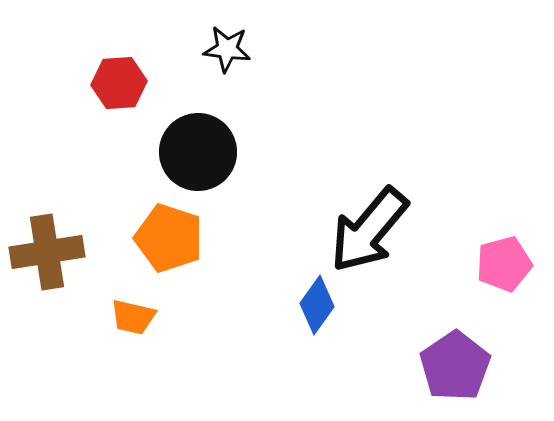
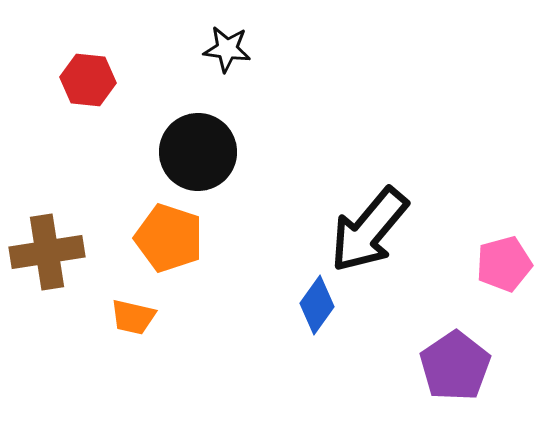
red hexagon: moved 31 px left, 3 px up; rotated 10 degrees clockwise
